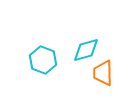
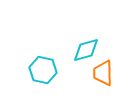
cyan hexagon: moved 10 px down; rotated 8 degrees counterclockwise
